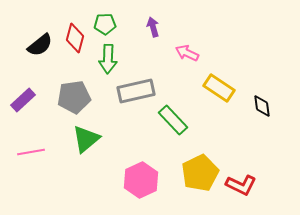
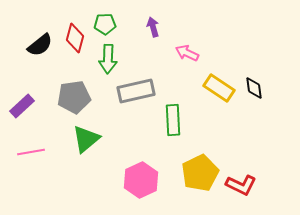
purple rectangle: moved 1 px left, 6 px down
black diamond: moved 8 px left, 18 px up
green rectangle: rotated 40 degrees clockwise
